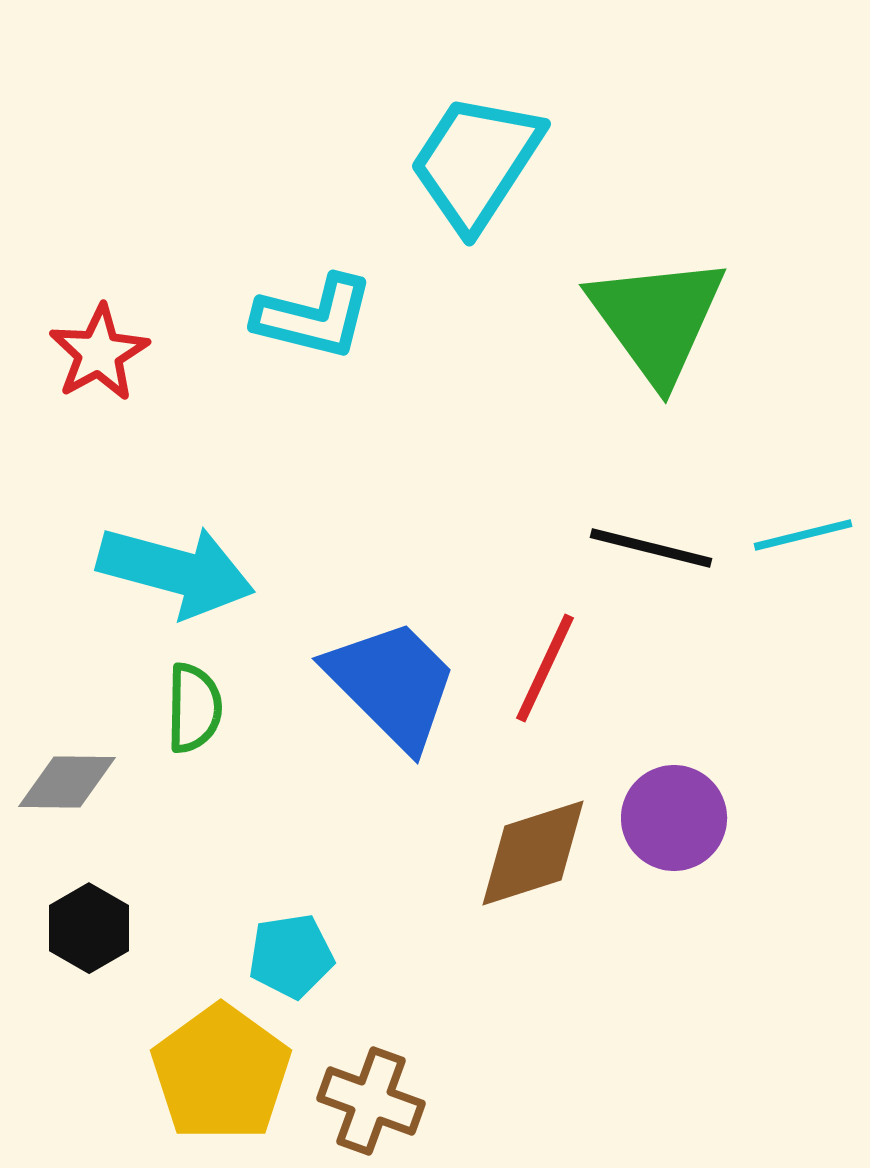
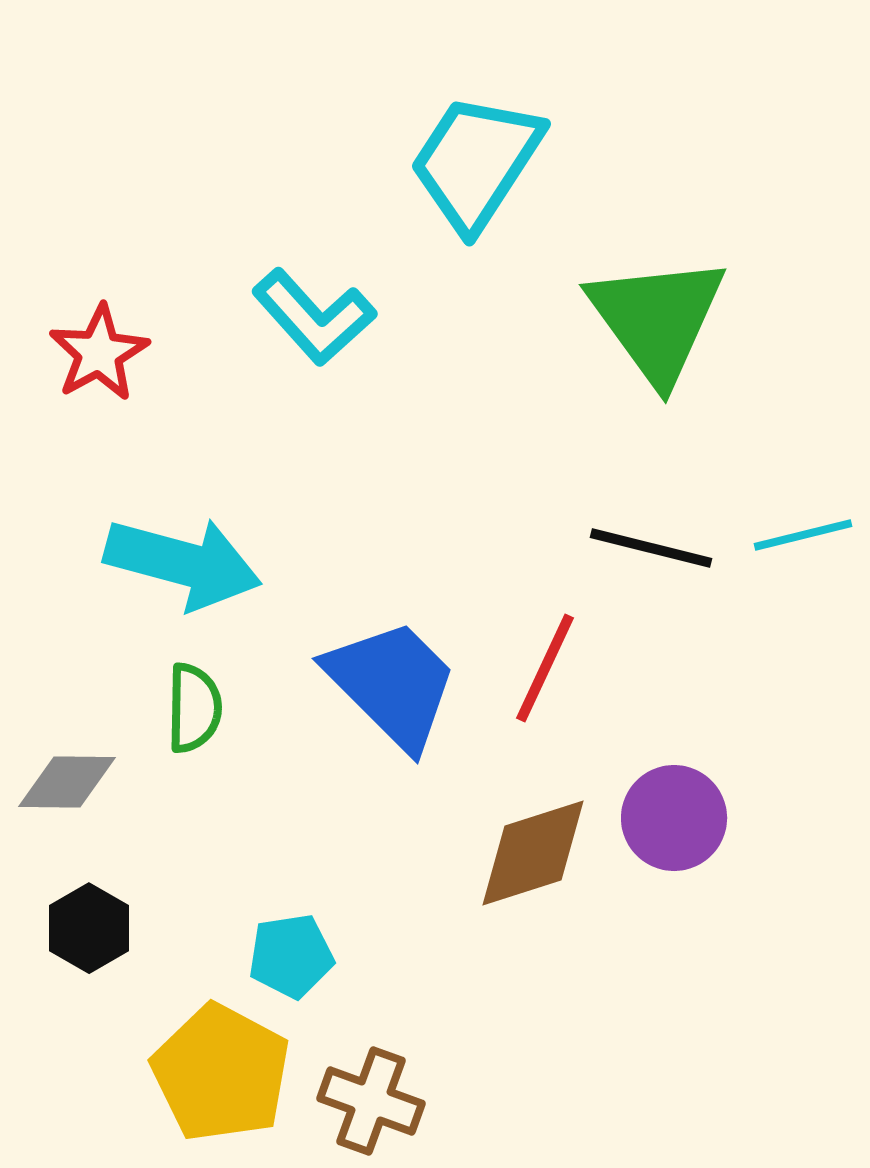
cyan L-shape: rotated 34 degrees clockwise
cyan arrow: moved 7 px right, 8 px up
yellow pentagon: rotated 8 degrees counterclockwise
